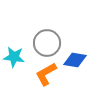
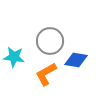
gray circle: moved 3 px right, 2 px up
blue diamond: moved 1 px right
